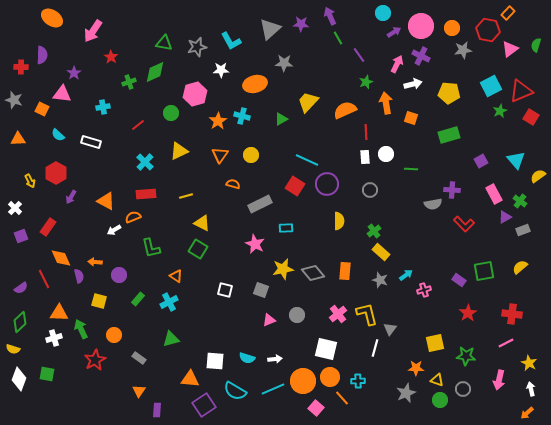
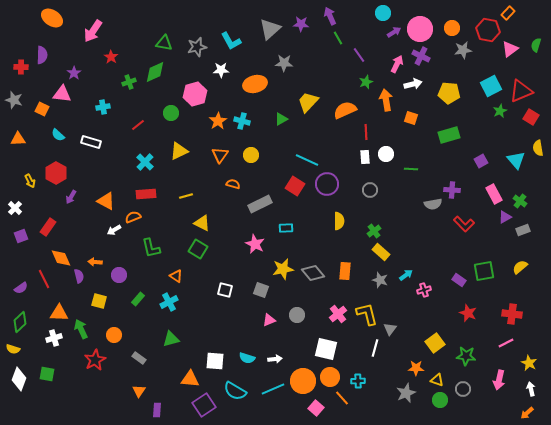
pink circle at (421, 26): moved 1 px left, 3 px down
orange arrow at (386, 103): moved 3 px up
cyan cross at (242, 116): moved 5 px down
yellow semicircle at (538, 176): moved 28 px up; rotated 63 degrees counterclockwise
red star at (468, 313): rotated 18 degrees counterclockwise
yellow square at (435, 343): rotated 24 degrees counterclockwise
